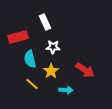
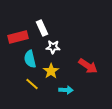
white rectangle: moved 3 px left, 6 px down
red arrow: moved 3 px right, 4 px up
